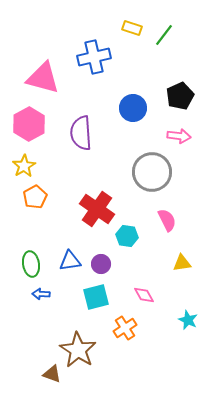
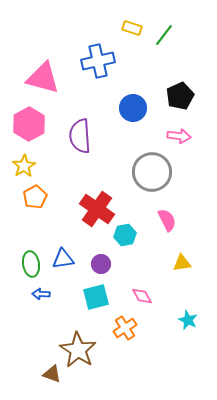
blue cross: moved 4 px right, 4 px down
purple semicircle: moved 1 px left, 3 px down
cyan hexagon: moved 2 px left, 1 px up; rotated 20 degrees counterclockwise
blue triangle: moved 7 px left, 2 px up
pink diamond: moved 2 px left, 1 px down
